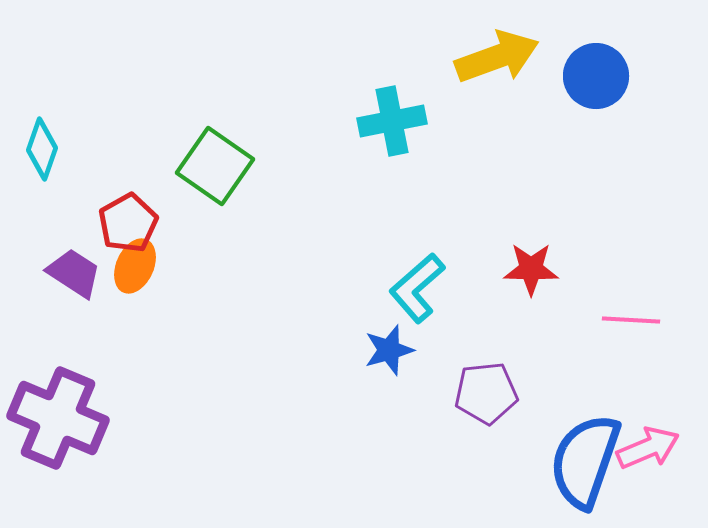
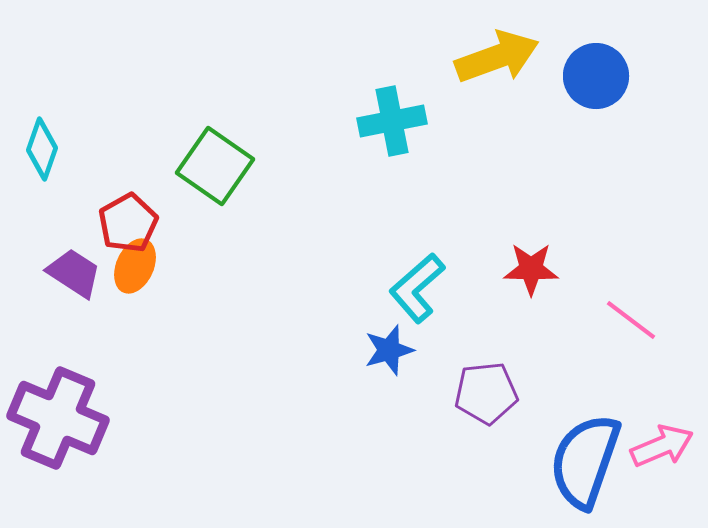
pink line: rotated 34 degrees clockwise
pink arrow: moved 14 px right, 2 px up
